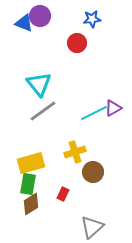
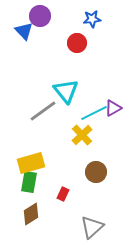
blue triangle: moved 8 px down; rotated 24 degrees clockwise
cyan triangle: moved 27 px right, 7 px down
yellow cross: moved 7 px right, 17 px up; rotated 25 degrees counterclockwise
brown circle: moved 3 px right
green rectangle: moved 1 px right, 2 px up
brown diamond: moved 10 px down
